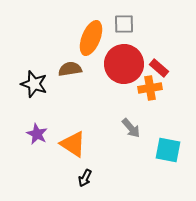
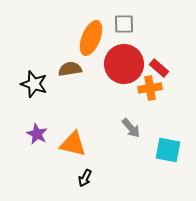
orange triangle: rotated 20 degrees counterclockwise
